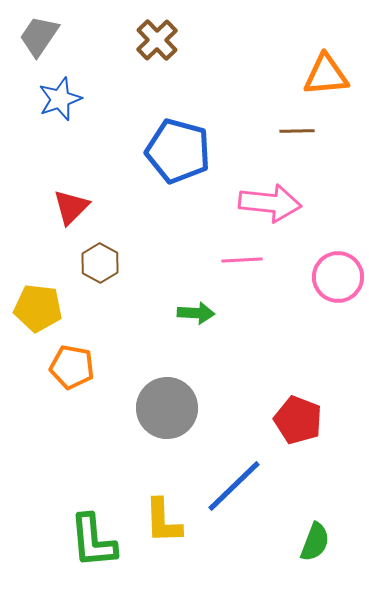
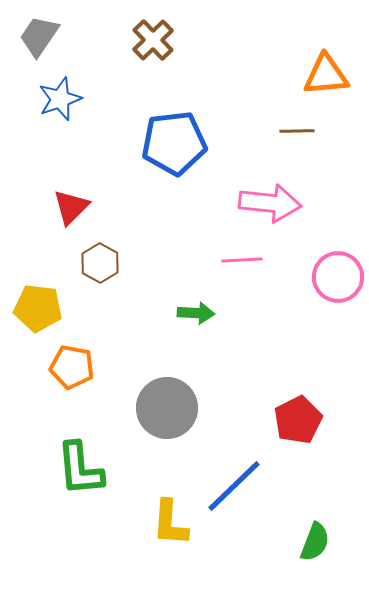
brown cross: moved 4 px left
blue pentagon: moved 4 px left, 8 px up; rotated 22 degrees counterclockwise
red pentagon: rotated 24 degrees clockwise
yellow L-shape: moved 7 px right, 2 px down; rotated 6 degrees clockwise
green L-shape: moved 13 px left, 72 px up
